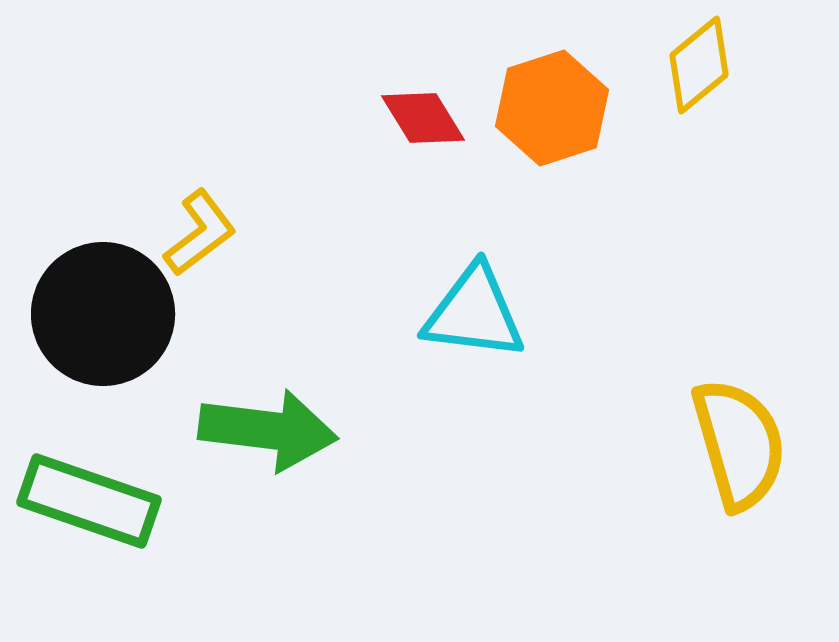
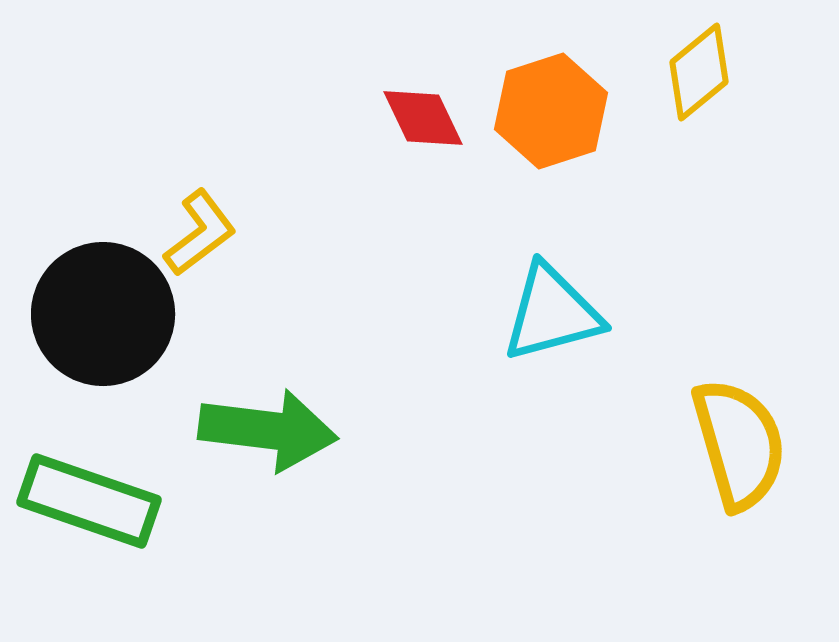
yellow diamond: moved 7 px down
orange hexagon: moved 1 px left, 3 px down
red diamond: rotated 6 degrees clockwise
cyan triangle: moved 78 px right; rotated 22 degrees counterclockwise
